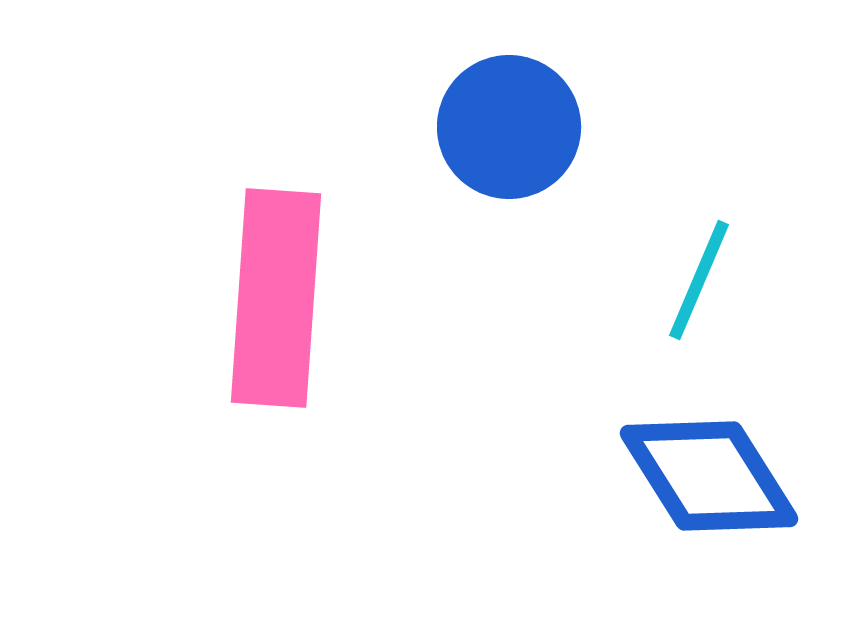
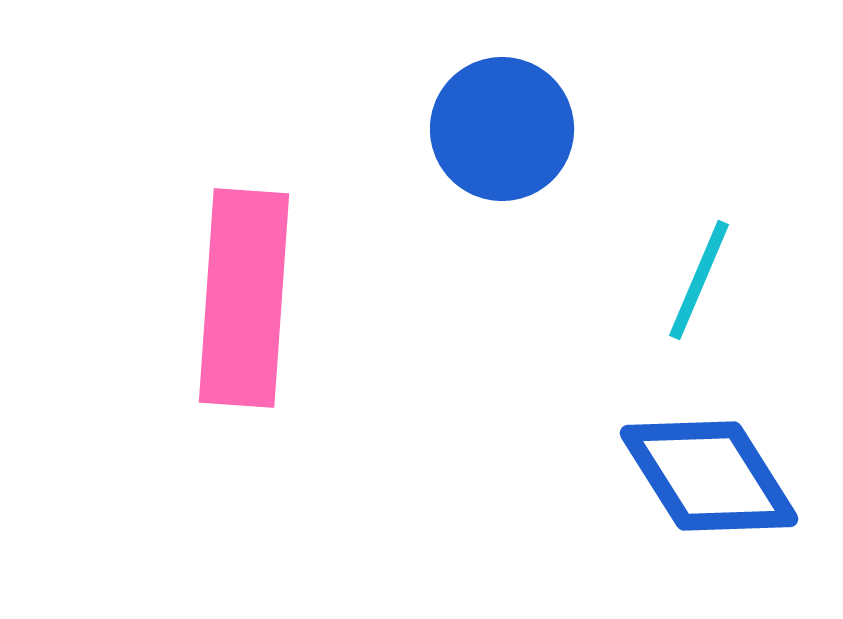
blue circle: moved 7 px left, 2 px down
pink rectangle: moved 32 px left
